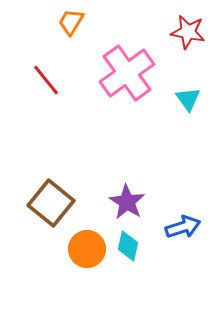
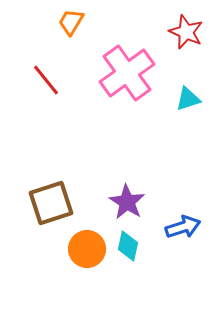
red star: moved 2 px left; rotated 12 degrees clockwise
cyan triangle: rotated 48 degrees clockwise
brown square: rotated 33 degrees clockwise
